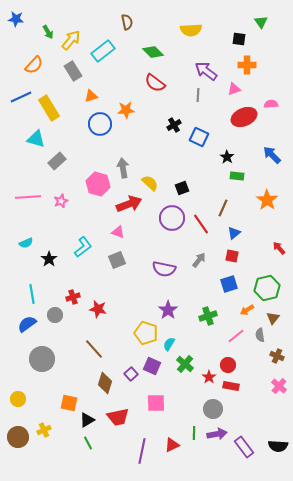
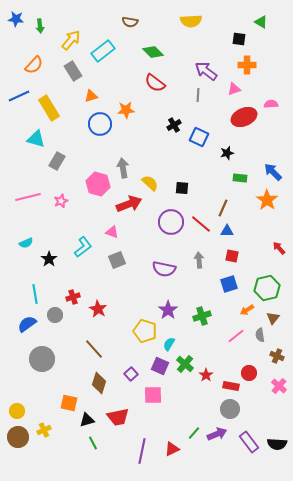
brown semicircle at (127, 22): moved 3 px right; rotated 112 degrees clockwise
green triangle at (261, 22): rotated 24 degrees counterclockwise
yellow semicircle at (191, 30): moved 9 px up
green arrow at (48, 32): moved 8 px left, 6 px up; rotated 24 degrees clockwise
blue line at (21, 97): moved 2 px left, 1 px up
blue arrow at (272, 155): moved 1 px right, 17 px down
black star at (227, 157): moved 4 px up; rotated 24 degrees clockwise
gray rectangle at (57, 161): rotated 18 degrees counterclockwise
green rectangle at (237, 176): moved 3 px right, 2 px down
black square at (182, 188): rotated 24 degrees clockwise
pink line at (28, 197): rotated 10 degrees counterclockwise
purple circle at (172, 218): moved 1 px left, 4 px down
red line at (201, 224): rotated 15 degrees counterclockwise
pink triangle at (118, 232): moved 6 px left
blue triangle at (234, 233): moved 7 px left, 2 px up; rotated 40 degrees clockwise
gray arrow at (199, 260): rotated 42 degrees counterclockwise
cyan line at (32, 294): moved 3 px right
red star at (98, 309): rotated 18 degrees clockwise
green cross at (208, 316): moved 6 px left
yellow pentagon at (146, 333): moved 1 px left, 2 px up
red circle at (228, 365): moved 21 px right, 8 px down
purple square at (152, 366): moved 8 px right
red star at (209, 377): moved 3 px left, 2 px up
brown diamond at (105, 383): moved 6 px left
yellow circle at (18, 399): moved 1 px left, 12 px down
pink square at (156, 403): moved 3 px left, 8 px up
gray circle at (213, 409): moved 17 px right
black triangle at (87, 420): rotated 14 degrees clockwise
green line at (194, 433): rotated 40 degrees clockwise
purple arrow at (217, 434): rotated 12 degrees counterclockwise
green line at (88, 443): moved 5 px right
red triangle at (172, 445): moved 4 px down
black semicircle at (278, 446): moved 1 px left, 2 px up
purple rectangle at (244, 447): moved 5 px right, 5 px up
